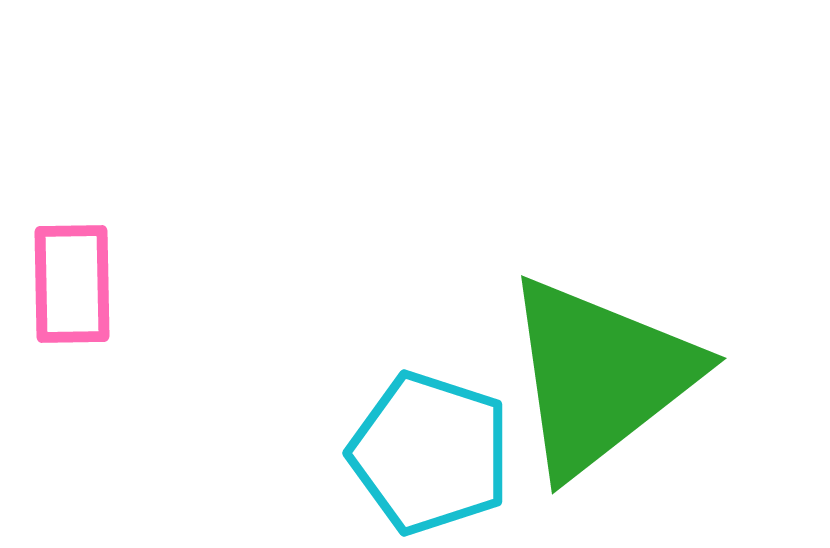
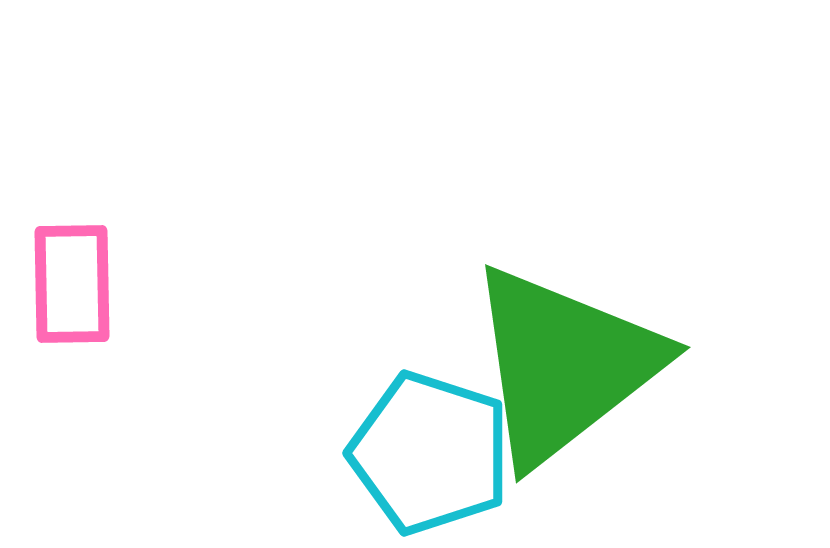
green triangle: moved 36 px left, 11 px up
